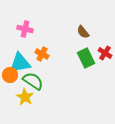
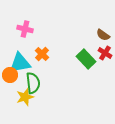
brown semicircle: moved 20 px right, 3 px down; rotated 16 degrees counterclockwise
orange cross: rotated 16 degrees clockwise
green rectangle: moved 1 px down; rotated 18 degrees counterclockwise
green semicircle: moved 2 px down; rotated 50 degrees clockwise
yellow star: rotated 24 degrees clockwise
